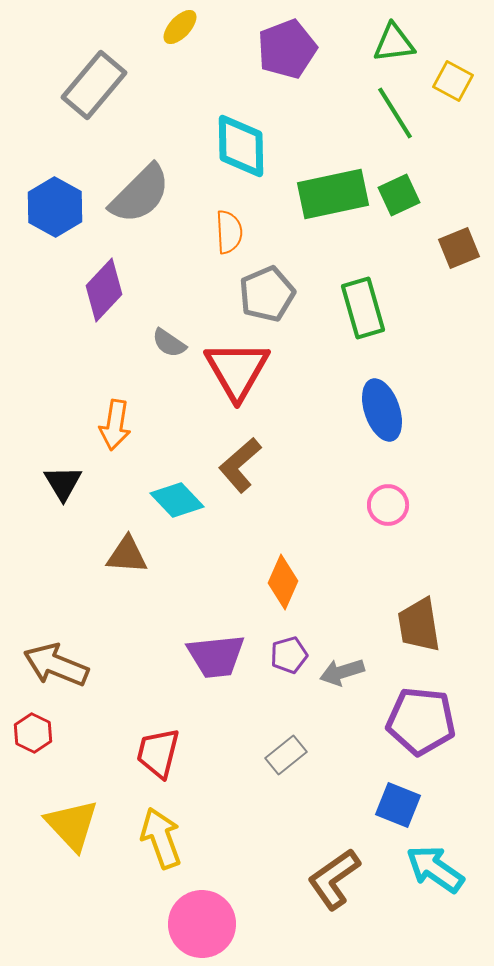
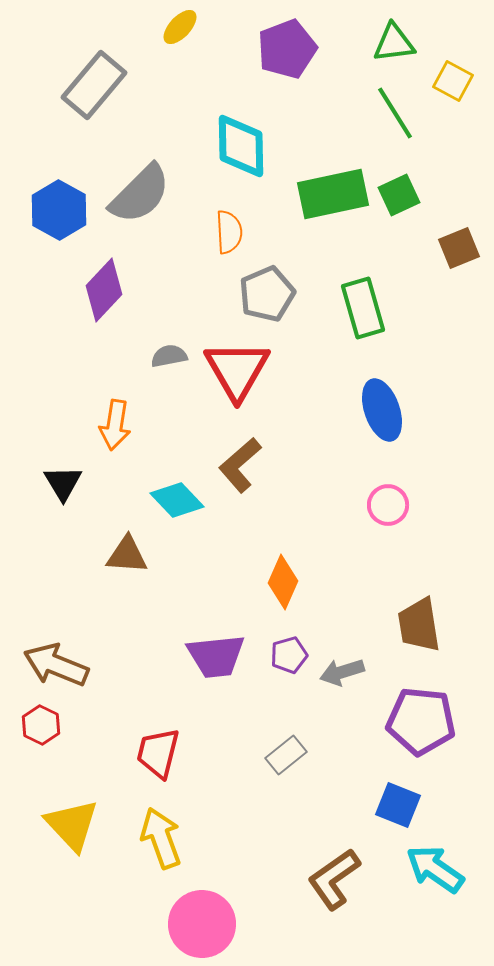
blue hexagon at (55, 207): moved 4 px right, 3 px down
gray semicircle at (169, 343): moved 13 px down; rotated 135 degrees clockwise
red hexagon at (33, 733): moved 8 px right, 8 px up
